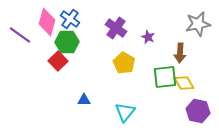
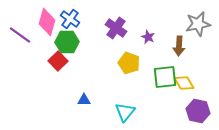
brown arrow: moved 1 px left, 7 px up
yellow pentagon: moved 5 px right; rotated 10 degrees counterclockwise
